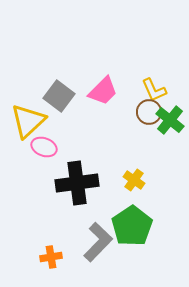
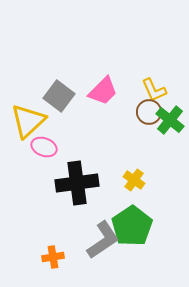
gray L-shape: moved 5 px right, 2 px up; rotated 12 degrees clockwise
orange cross: moved 2 px right
